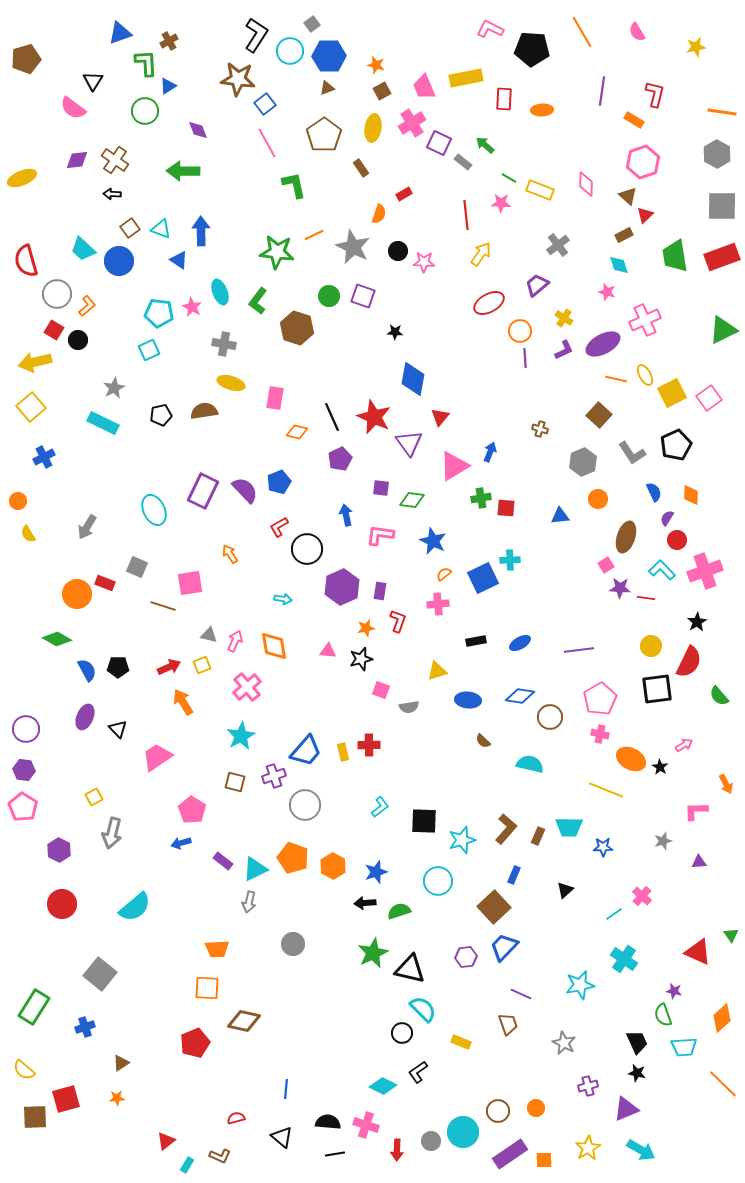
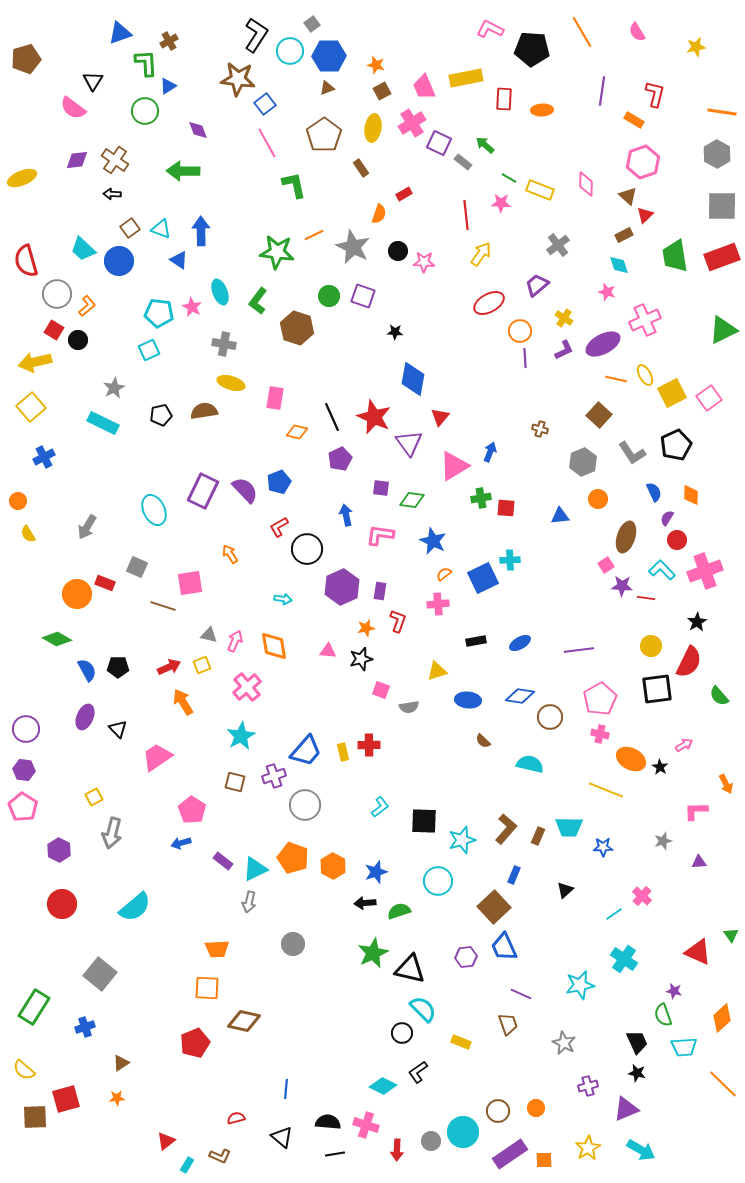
purple star at (620, 588): moved 2 px right, 2 px up
blue trapezoid at (504, 947): rotated 68 degrees counterclockwise
